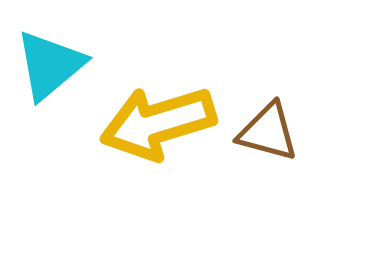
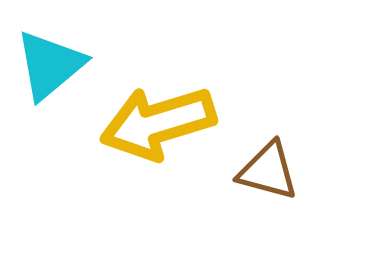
brown triangle: moved 39 px down
